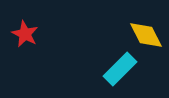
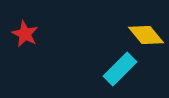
yellow diamond: rotated 12 degrees counterclockwise
